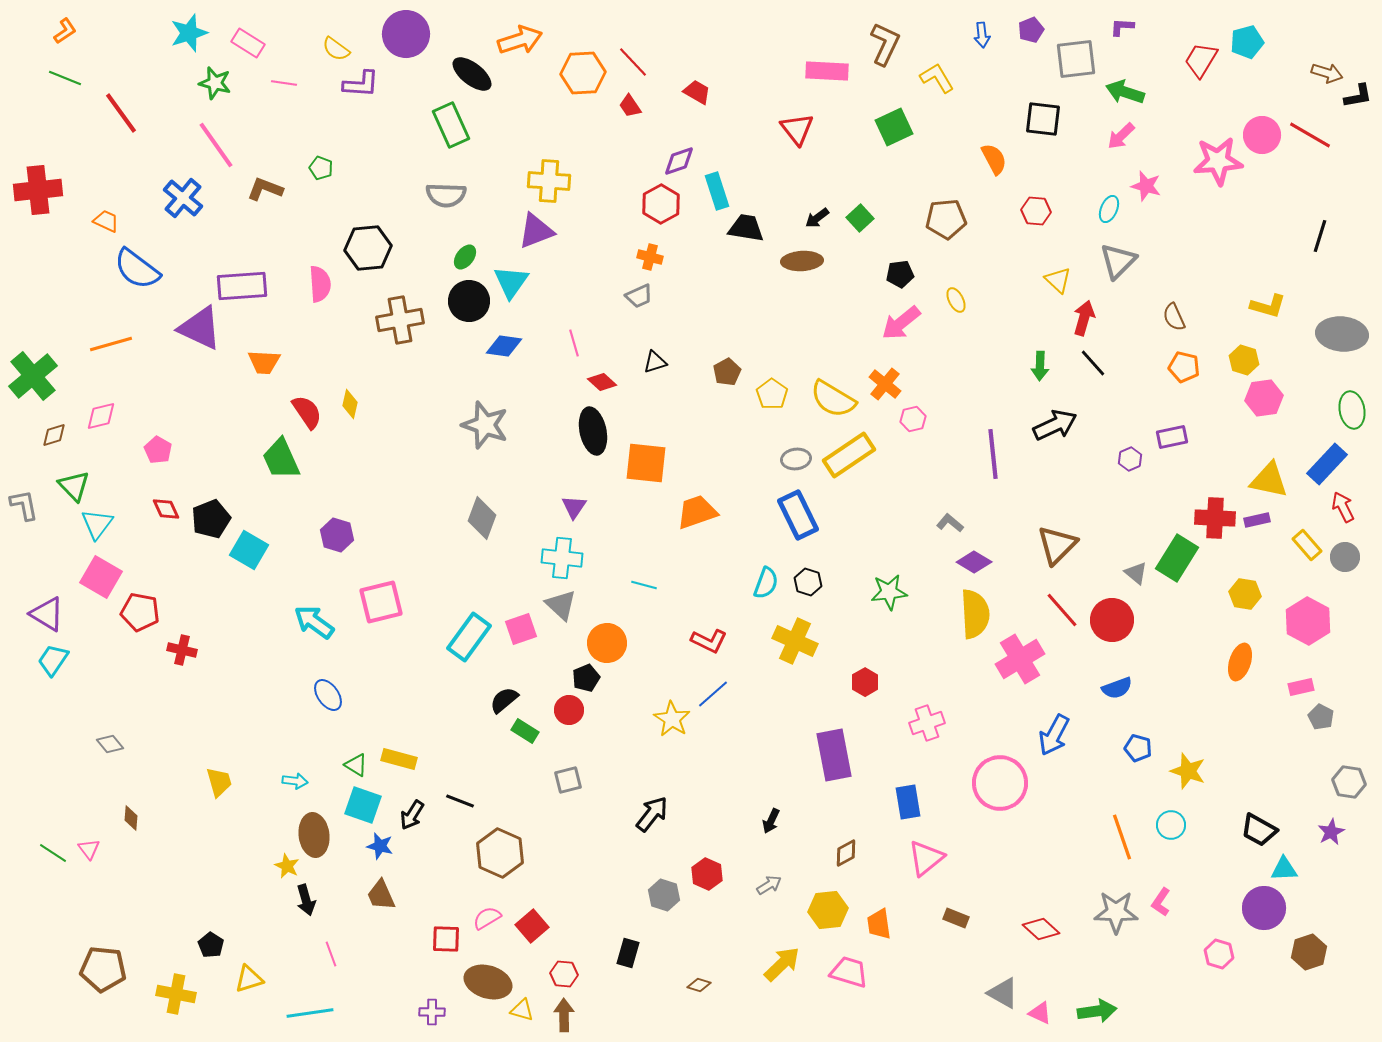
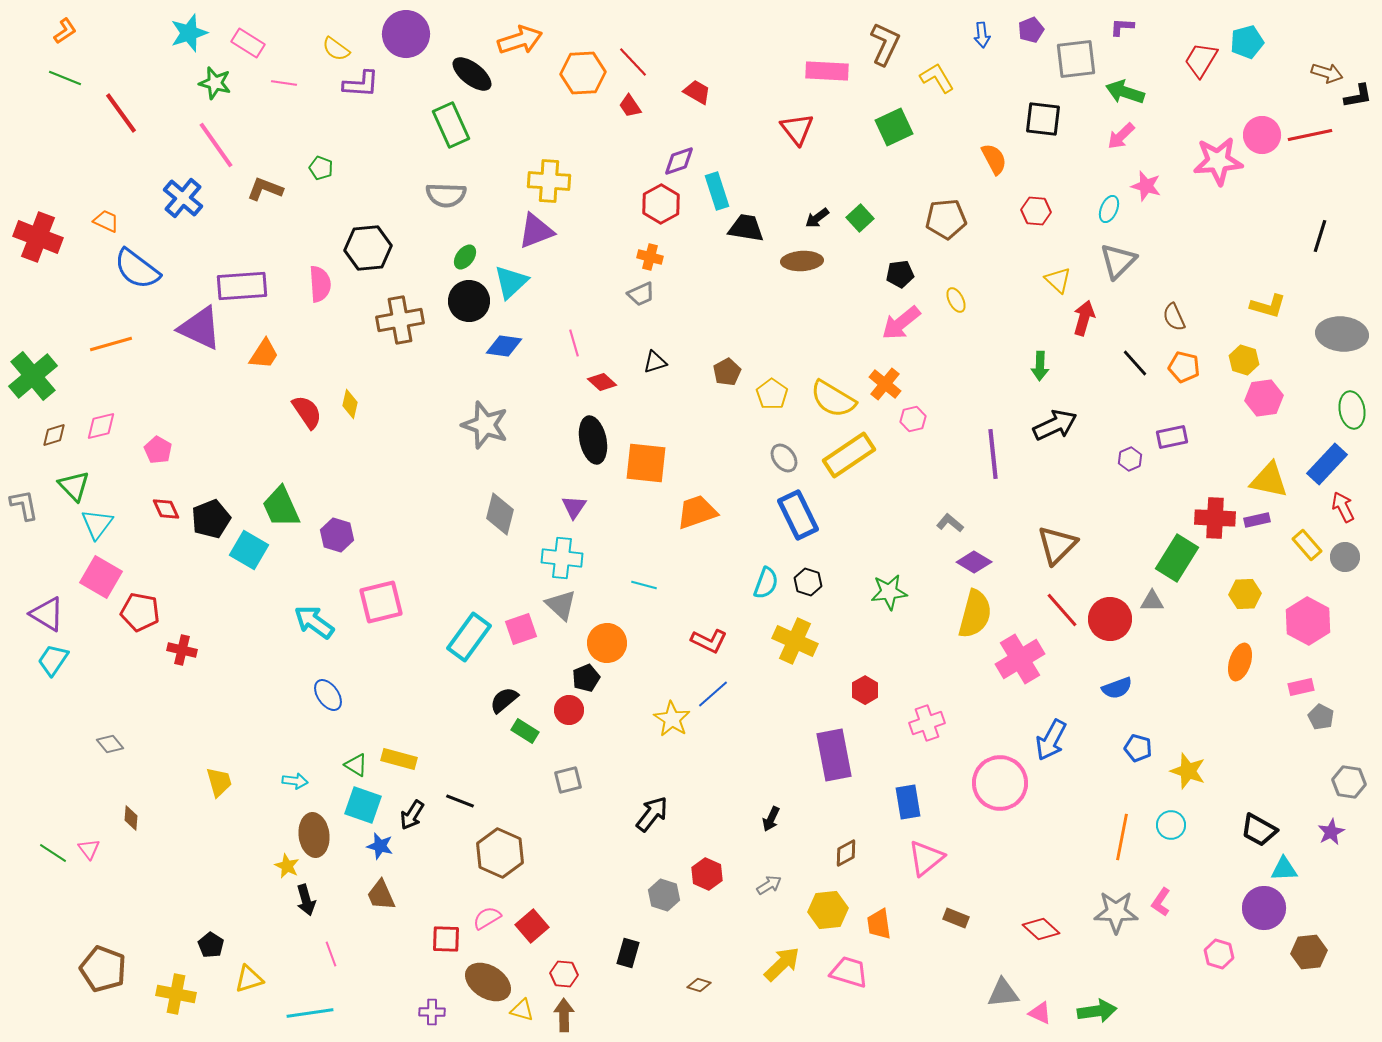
red line at (1310, 135): rotated 42 degrees counterclockwise
red cross at (38, 190): moved 47 px down; rotated 27 degrees clockwise
cyan triangle at (511, 282): rotated 12 degrees clockwise
gray trapezoid at (639, 296): moved 2 px right, 2 px up
orange trapezoid at (264, 362): moved 8 px up; rotated 60 degrees counterclockwise
black line at (1093, 363): moved 42 px right
pink diamond at (101, 416): moved 10 px down
black ellipse at (593, 431): moved 9 px down
green trapezoid at (281, 459): moved 48 px down
gray ellipse at (796, 459): moved 12 px left, 1 px up; rotated 60 degrees clockwise
gray diamond at (482, 518): moved 18 px right, 4 px up; rotated 6 degrees counterclockwise
gray triangle at (1136, 573): moved 16 px right, 28 px down; rotated 40 degrees counterclockwise
yellow hexagon at (1245, 594): rotated 12 degrees counterclockwise
yellow semicircle at (975, 614): rotated 18 degrees clockwise
red circle at (1112, 620): moved 2 px left, 1 px up
red hexagon at (865, 682): moved 8 px down
blue arrow at (1054, 735): moved 3 px left, 5 px down
black arrow at (771, 821): moved 2 px up
orange line at (1122, 837): rotated 30 degrees clockwise
brown hexagon at (1309, 952): rotated 12 degrees clockwise
brown pentagon at (103, 969): rotated 15 degrees clockwise
brown ellipse at (488, 982): rotated 15 degrees clockwise
gray triangle at (1003, 993): rotated 36 degrees counterclockwise
